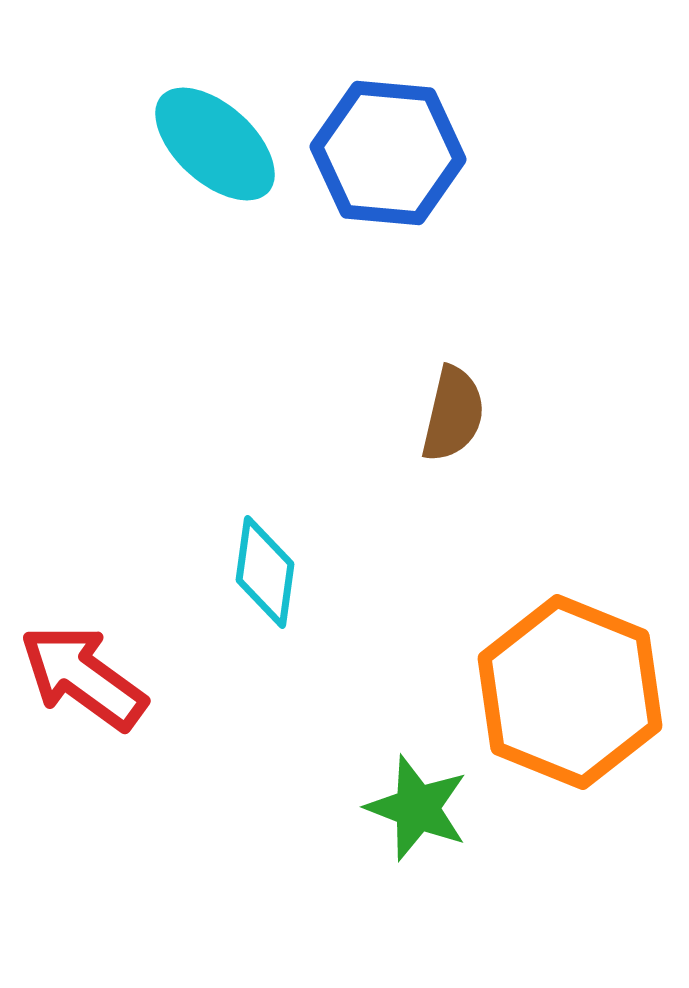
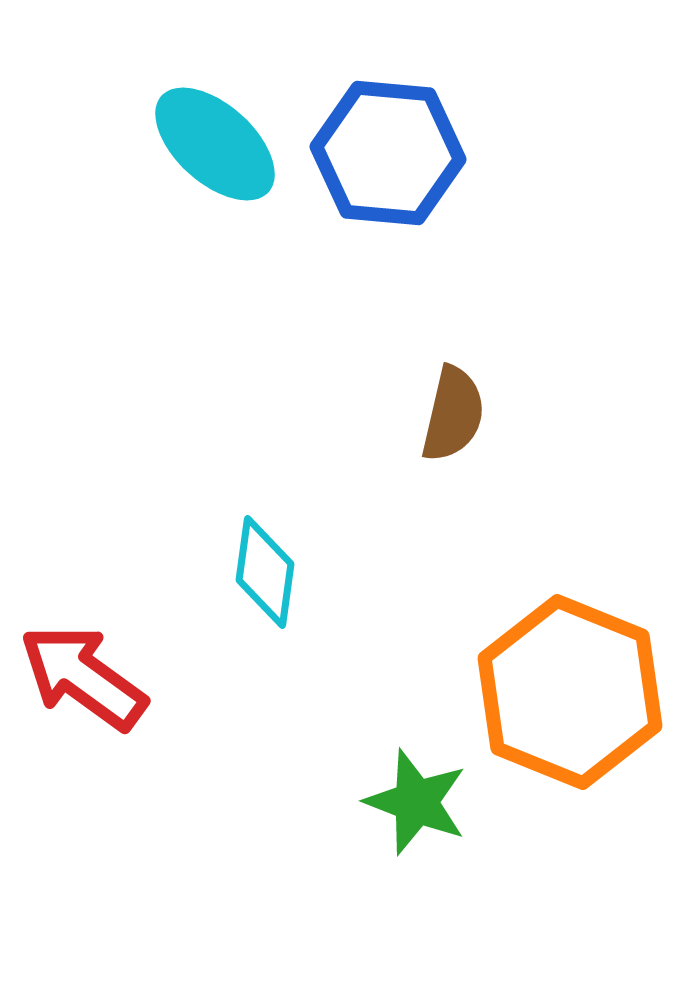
green star: moved 1 px left, 6 px up
